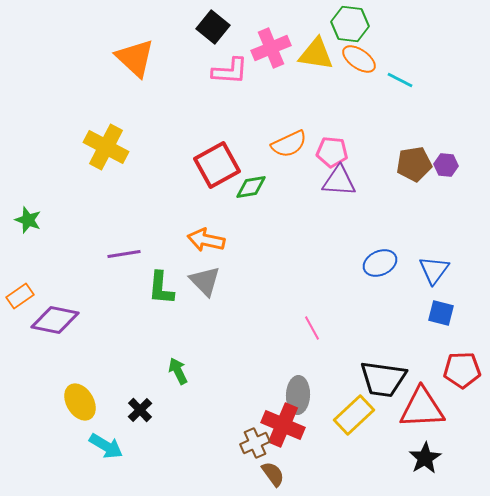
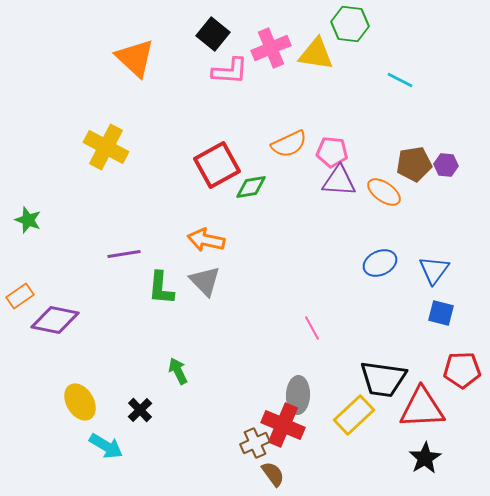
black square: moved 7 px down
orange ellipse: moved 25 px right, 133 px down
